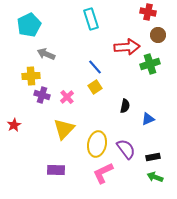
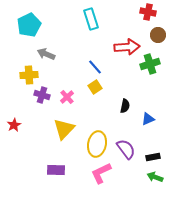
yellow cross: moved 2 px left, 1 px up
pink L-shape: moved 2 px left
